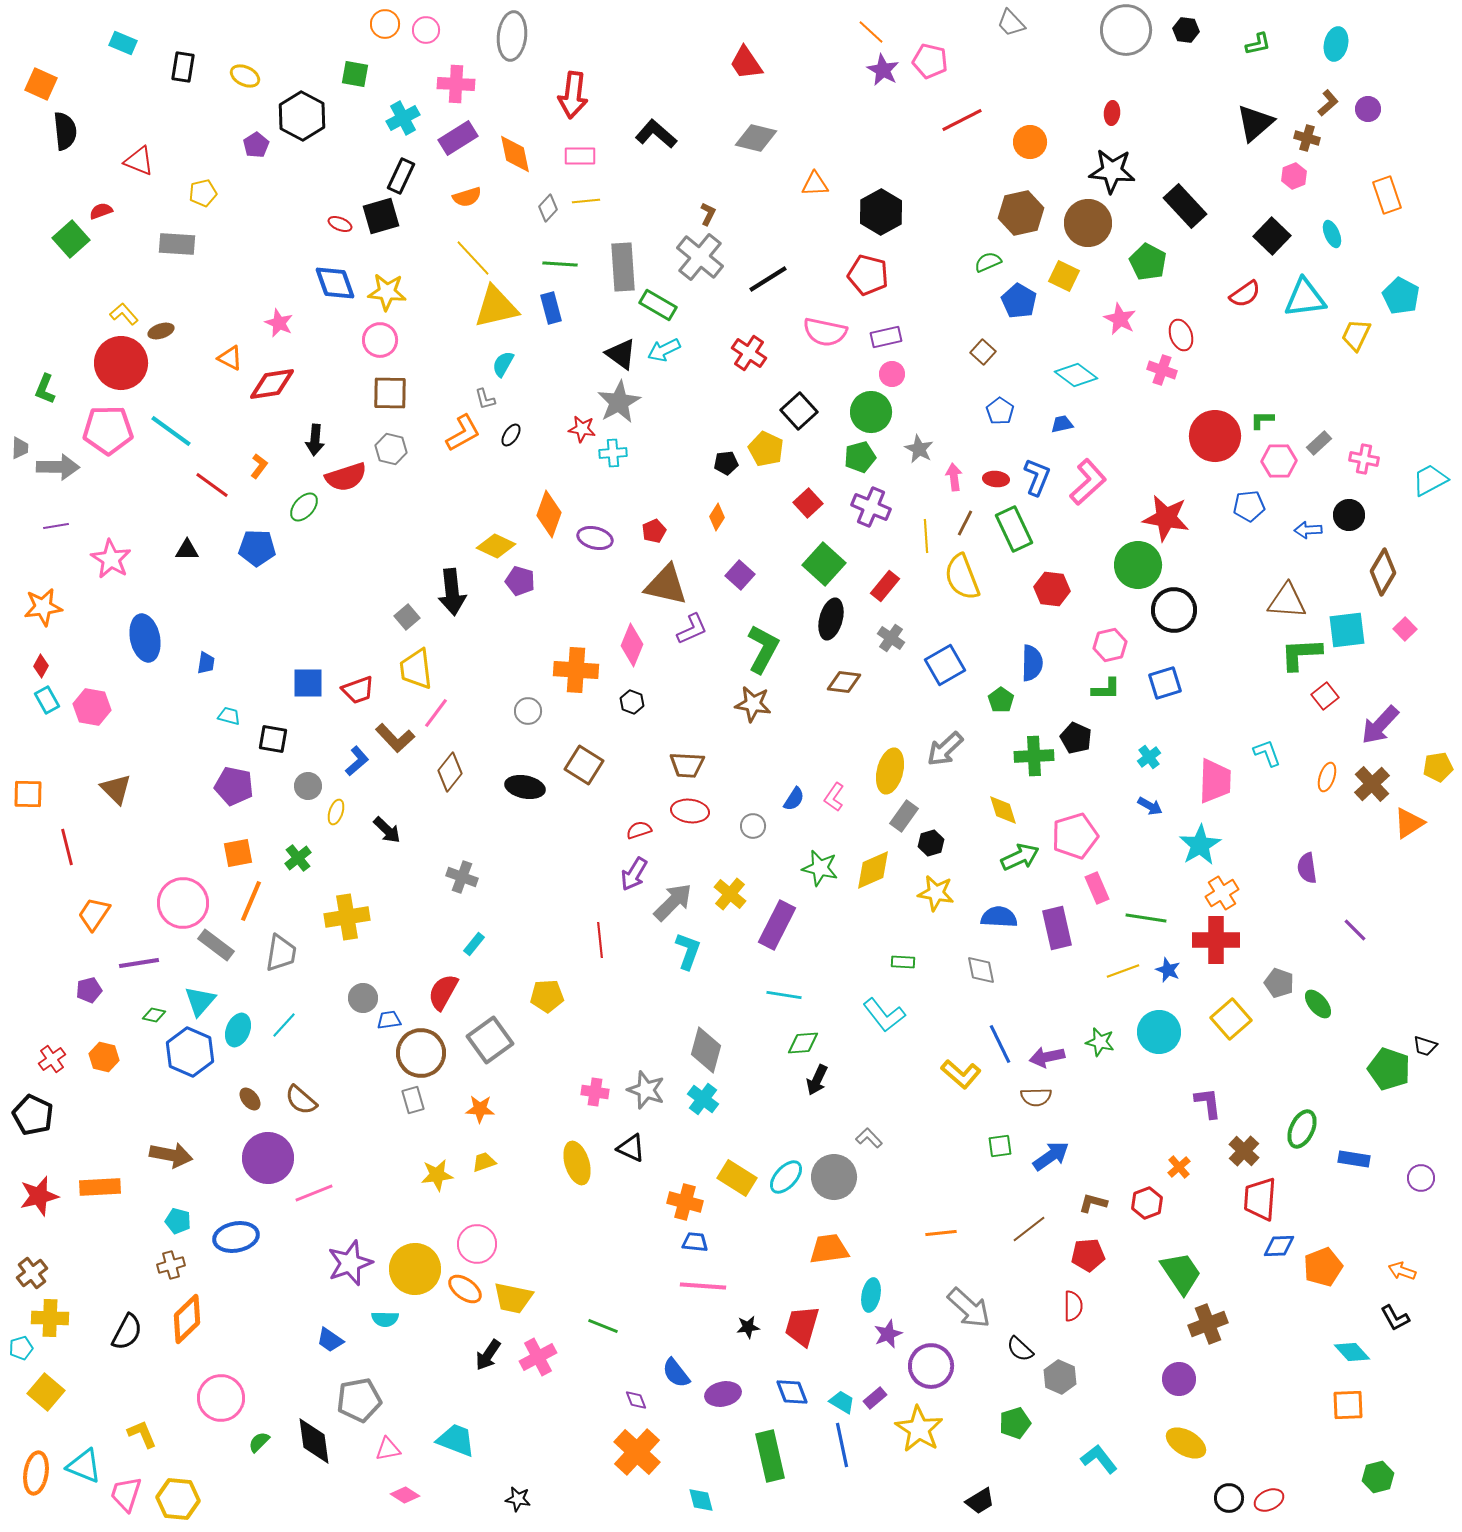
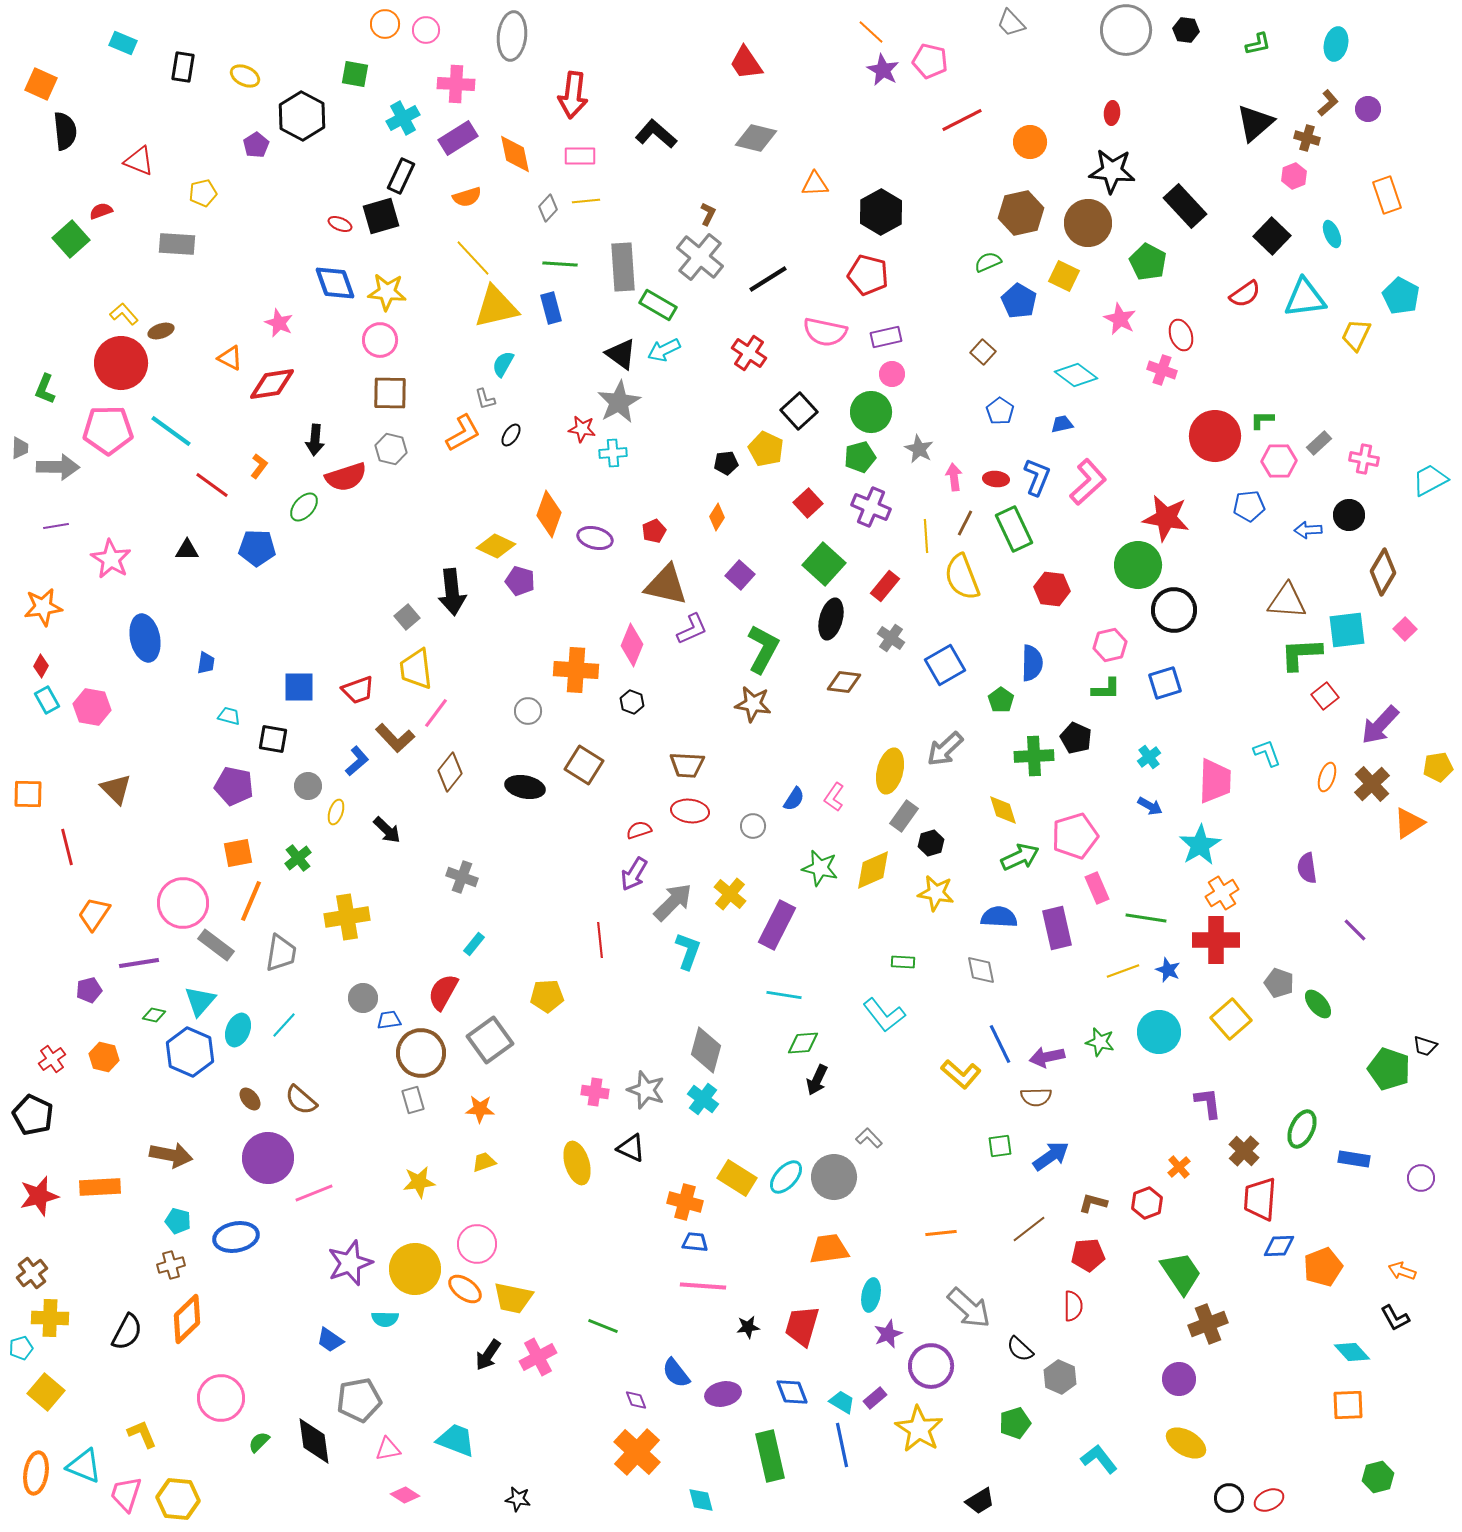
blue square at (308, 683): moved 9 px left, 4 px down
yellow star at (437, 1175): moved 18 px left, 7 px down
